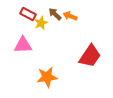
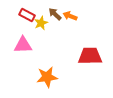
red rectangle: moved 1 px left, 1 px down
red trapezoid: rotated 125 degrees counterclockwise
